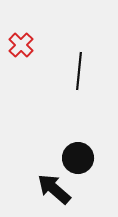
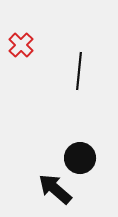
black circle: moved 2 px right
black arrow: moved 1 px right
